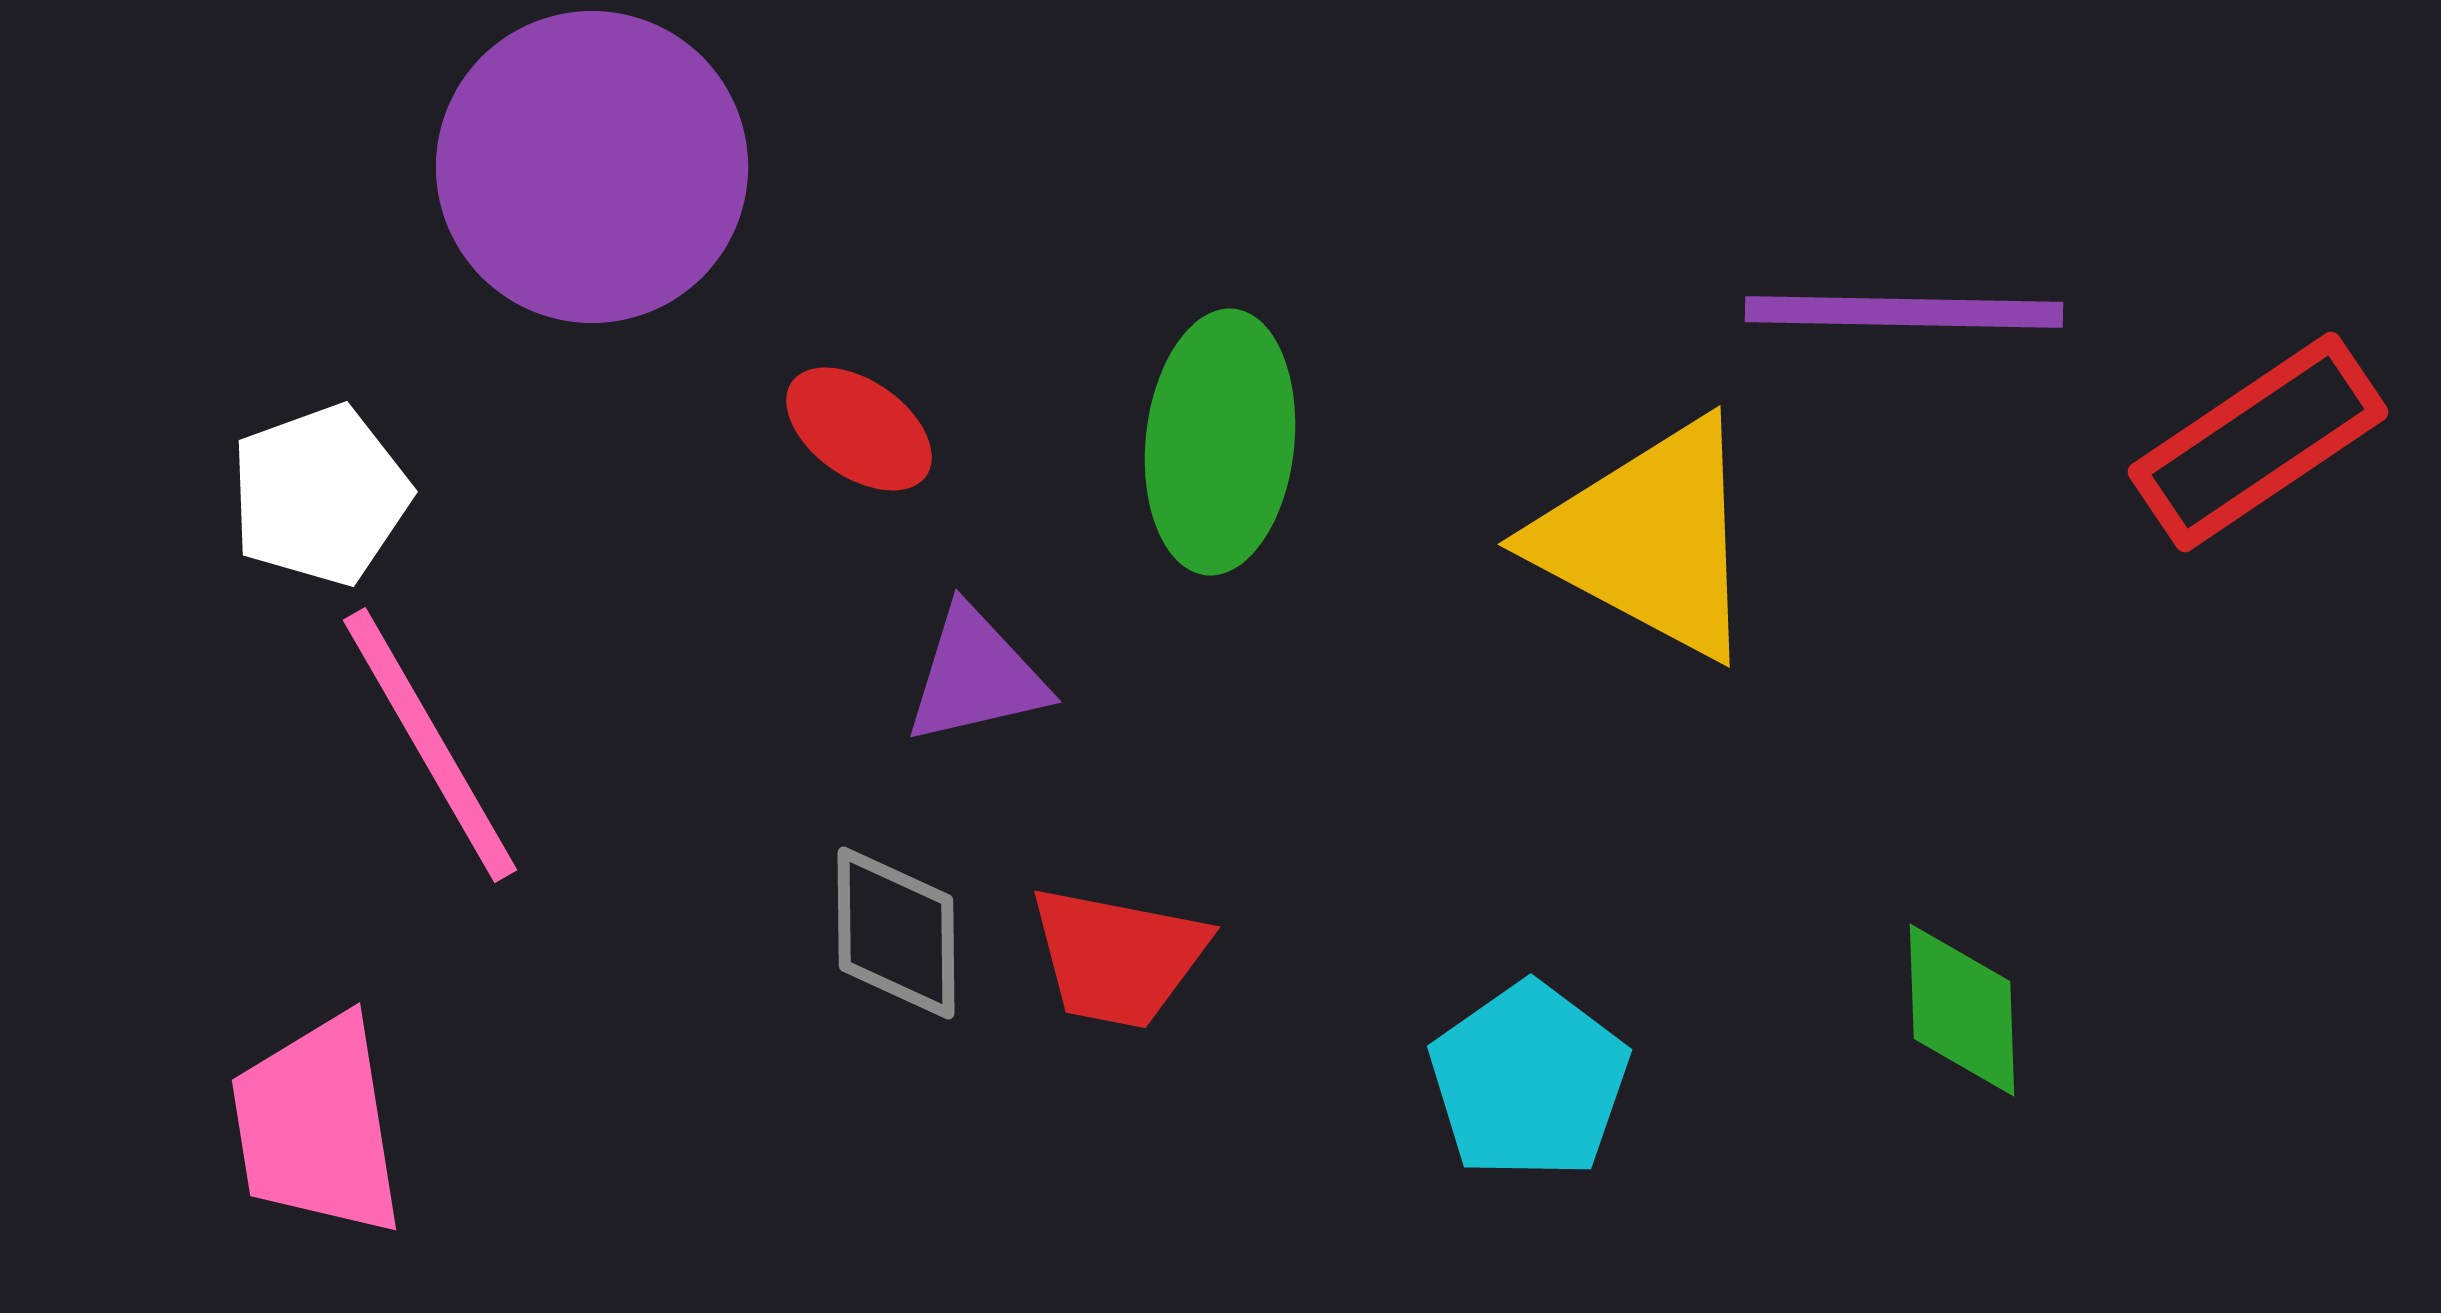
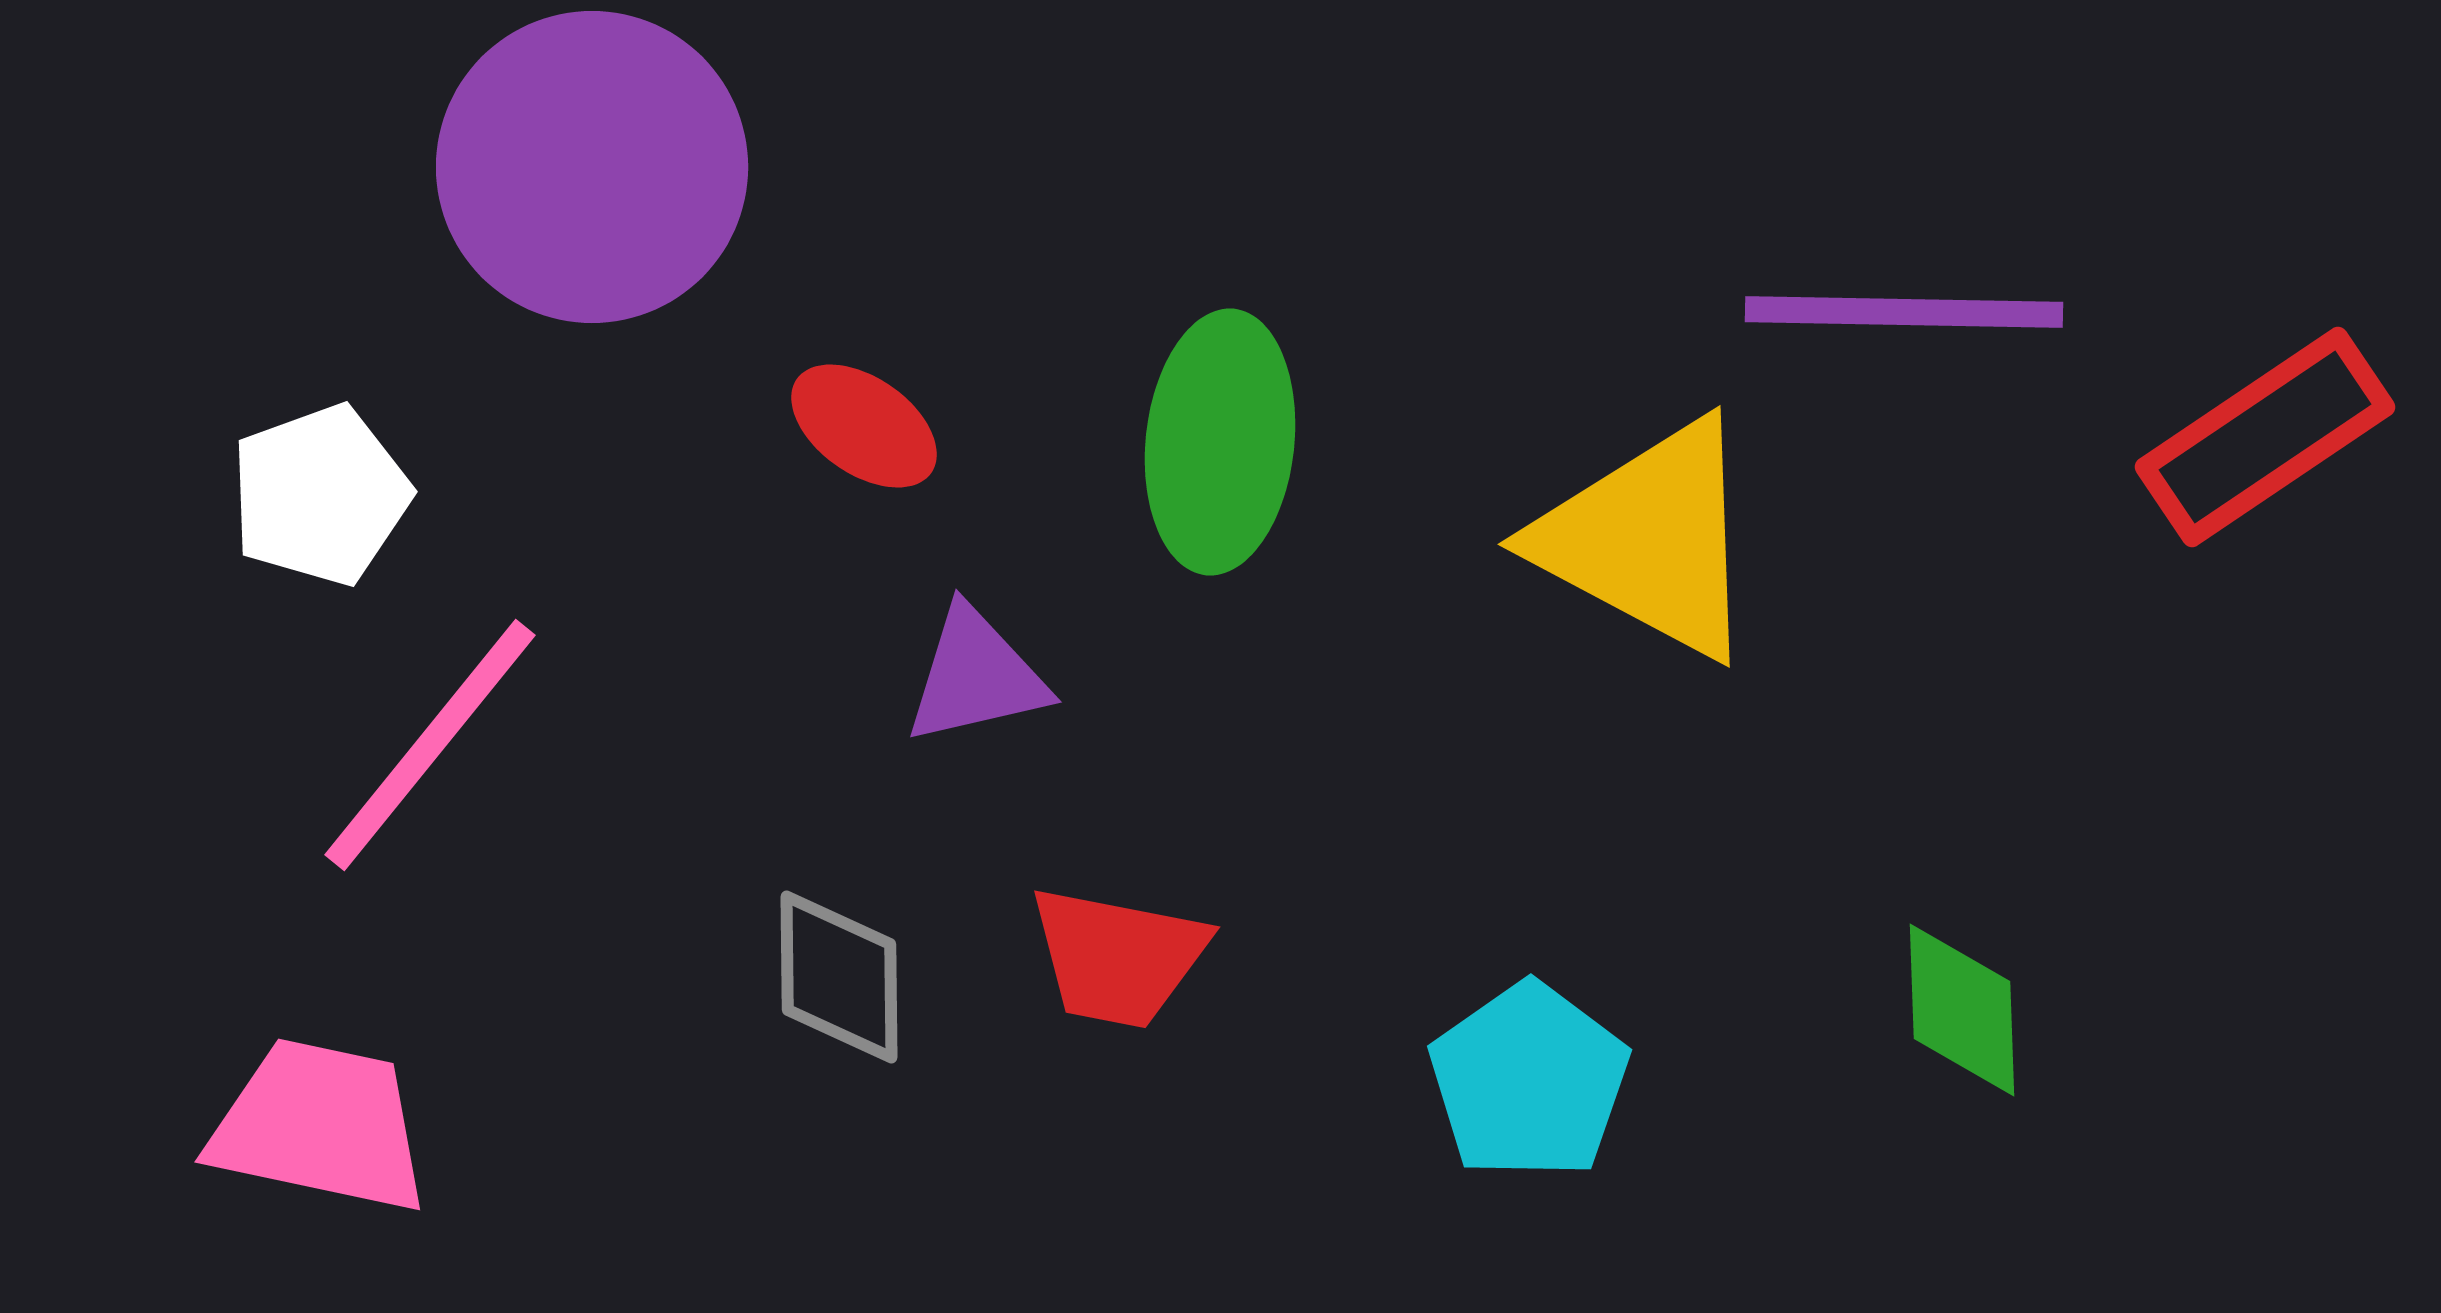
red ellipse: moved 5 px right, 3 px up
red rectangle: moved 7 px right, 5 px up
pink line: rotated 69 degrees clockwise
gray diamond: moved 57 px left, 44 px down
pink trapezoid: moved 3 px right; rotated 111 degrees clockwise
